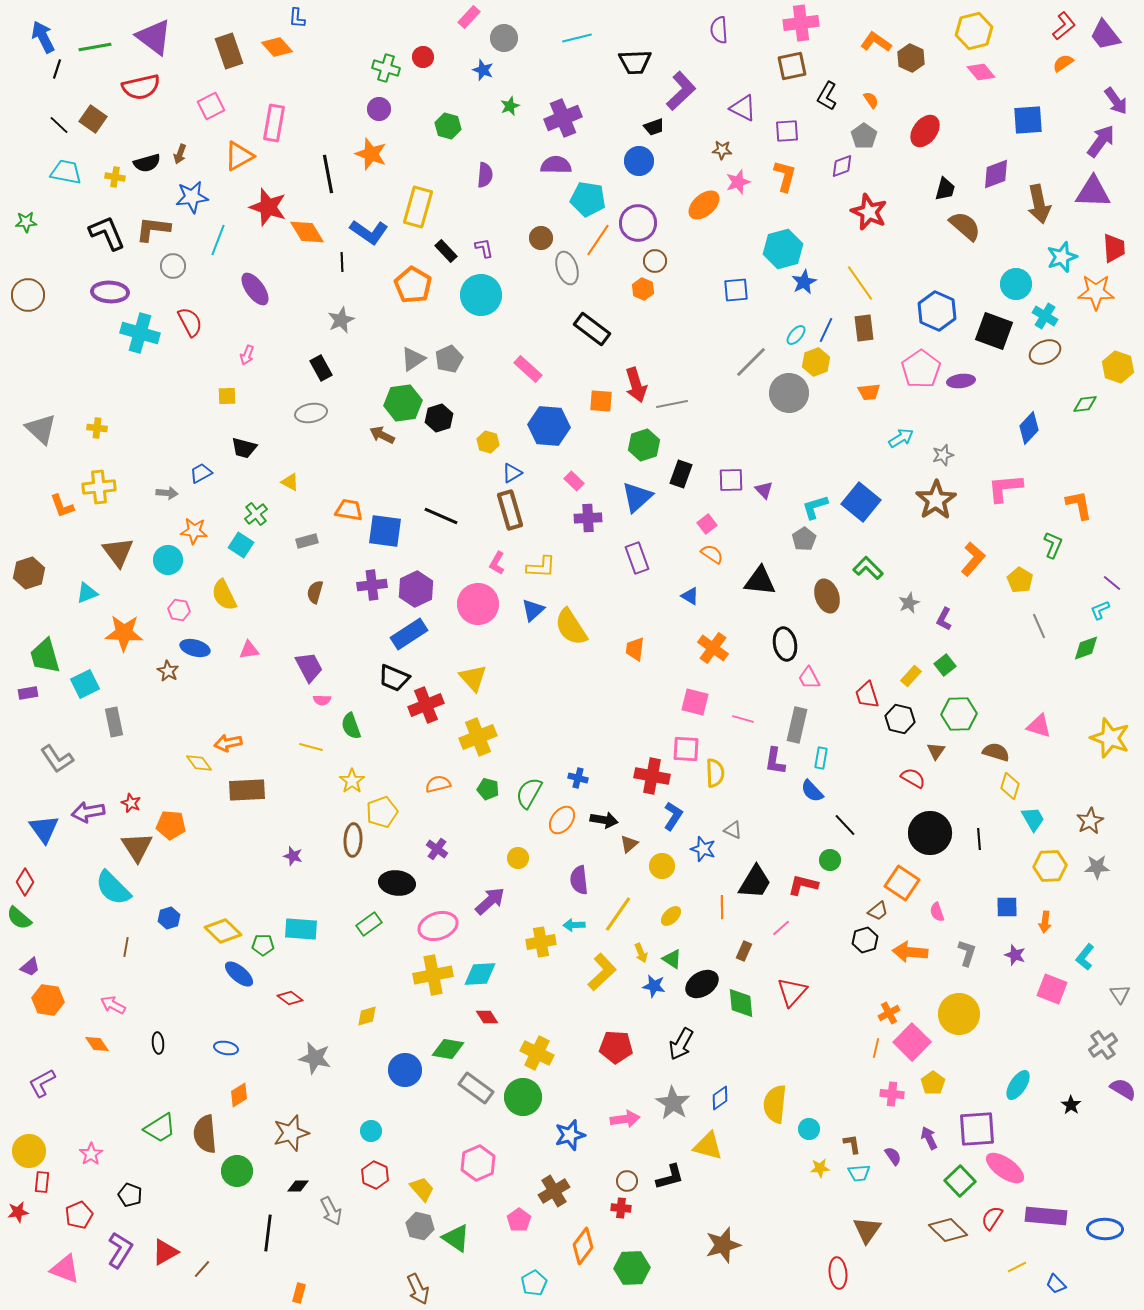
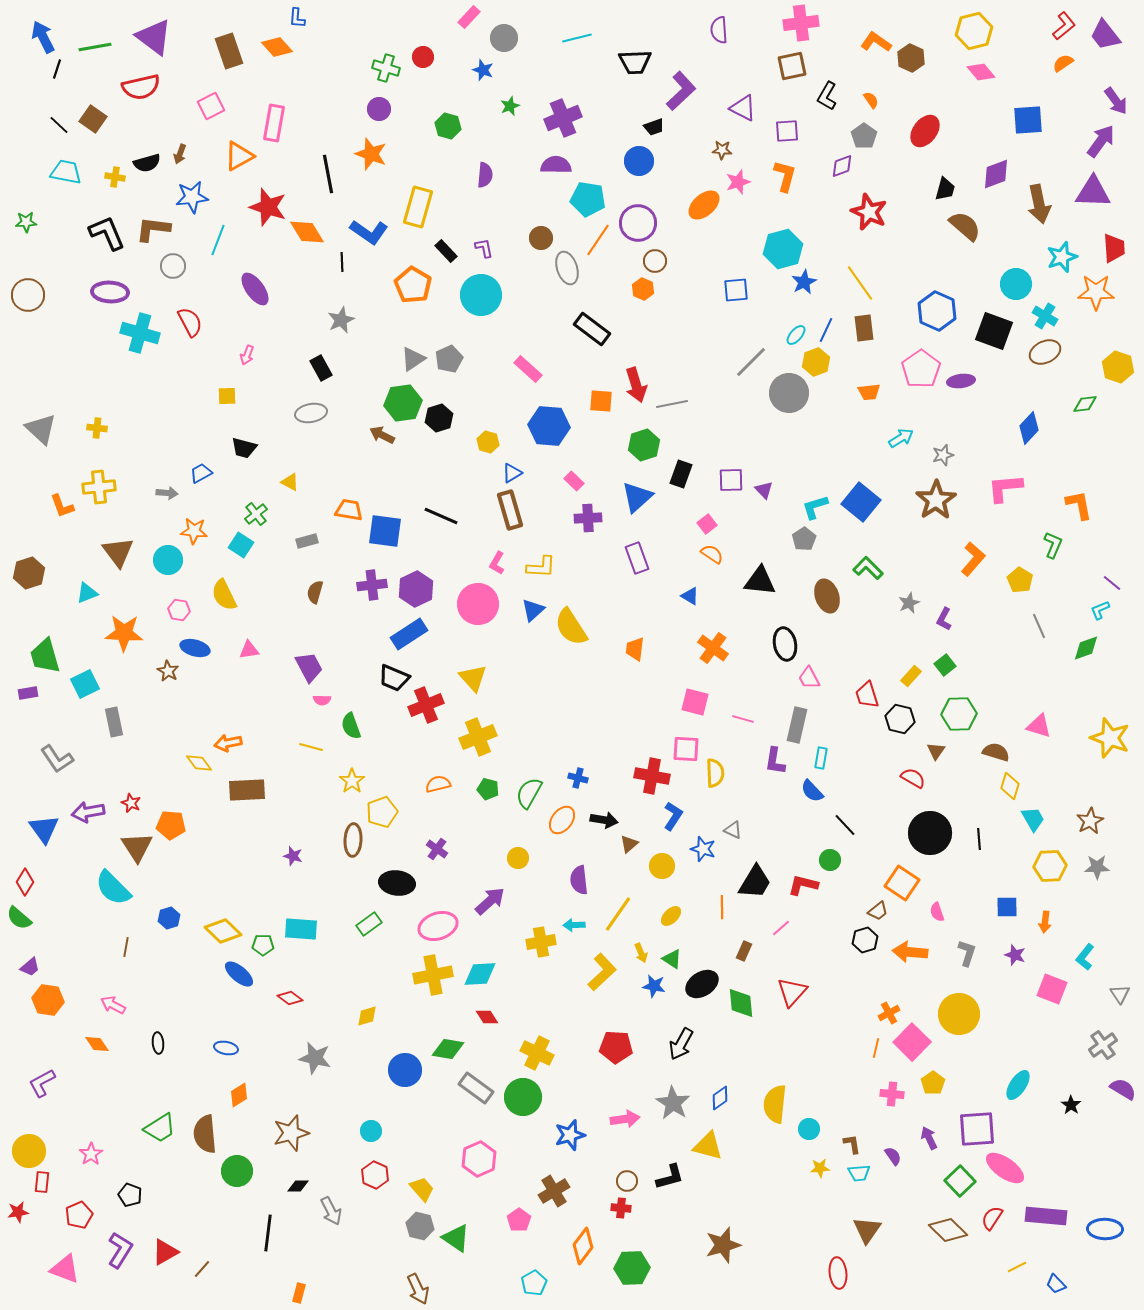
pink hexagon at (478, 1163): moved 1 px right, 4 px up
